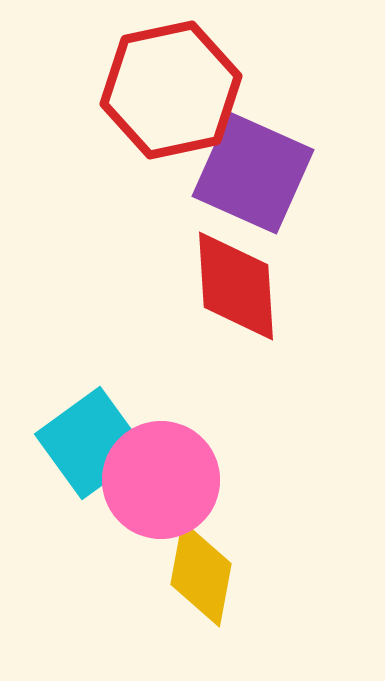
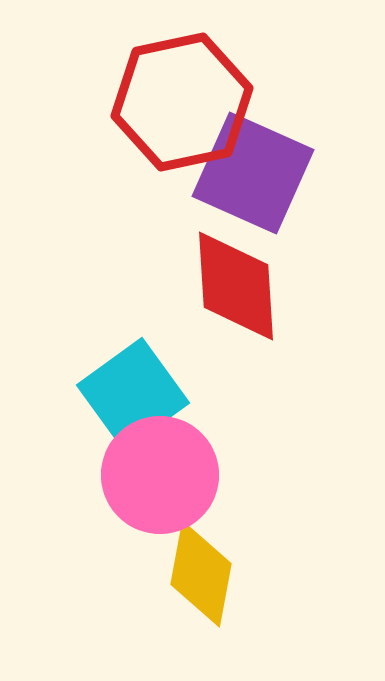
red hexagon: moved 11 px right, 12 px down
cyan square: moved 42 px right, 49 px up
pink circle: moved 1 px left, 5 px up
